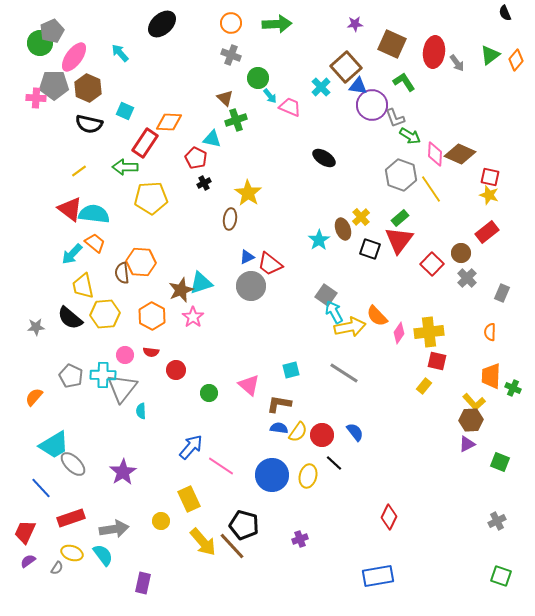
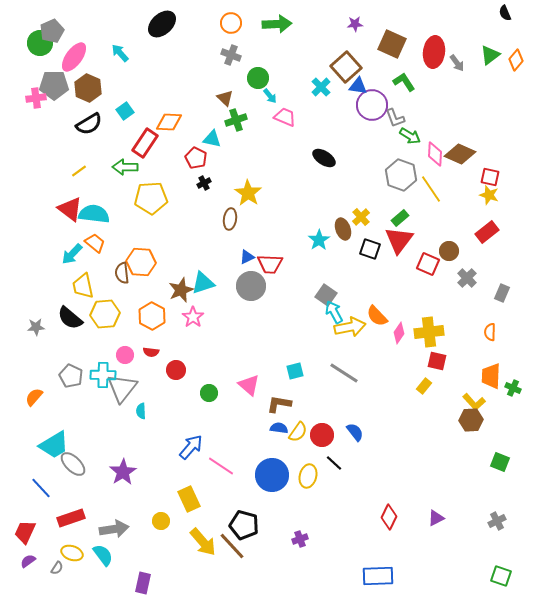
pink cross at (36, 98): rotated 12 degrees counterclockwise
pink trapezoid at (290, 107): moved 5 px left, 10 px down
cyan square at (125, 111): rotated 30 degrees clockwise
black semicircle at (89, 124): rotated 44 degrees counterclockwise
brown circle at (461, 253): moved 12 px left, 2 px up
red trapezoid at (270, 264): rotated 36 degrees counterclockwise
red square at (432, 264): moved 4 px left; rotated 20 degrees counterclockwise
cyan triangle at (201, 283): moved 2 px right
cyan square at (291, 370): moved 4 px right, 1 px down
purple triangle at (467, 444): moved 31 px left, 74 px down
blue rectangle at (378, 576): rotated 8 degrees clockwise
